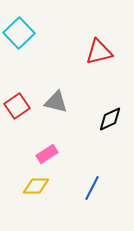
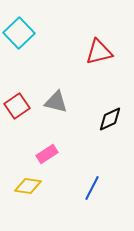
yellow diamond: moved 8 px left; rotated 8 degrees clockwise
